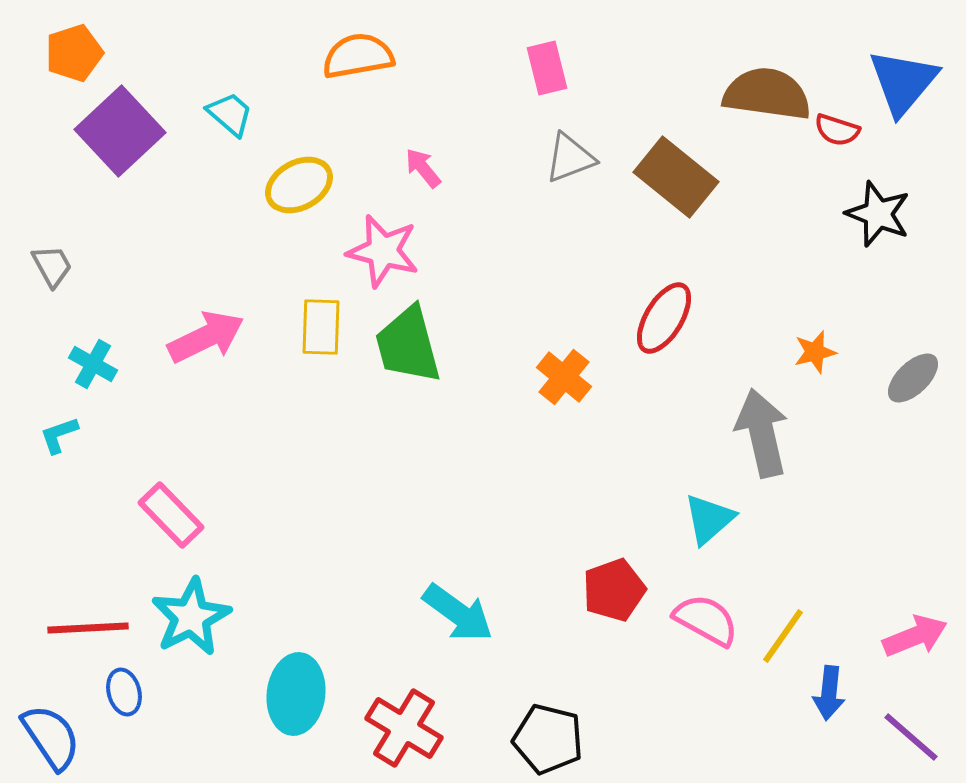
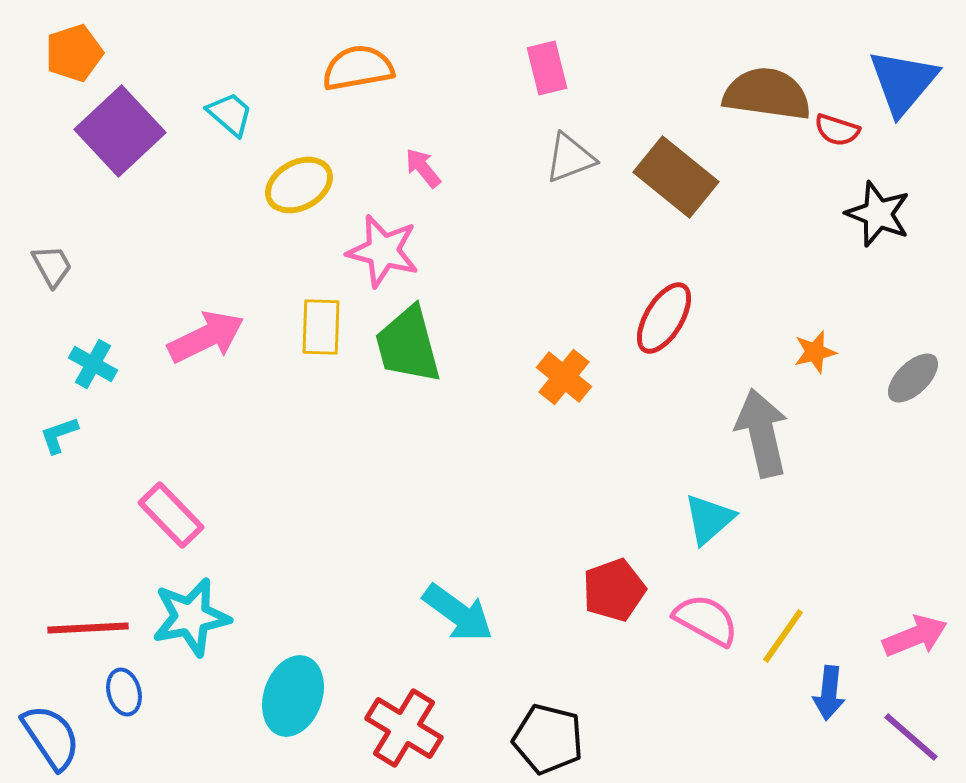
orange semicircle at (358, 56): moved 12 px down
cyan star at (191, 617): rotated 16 degrees clockwise
cyan ellipse at (296, 694): moved 3 px left, 2 px down; rotated 12 degrees clockwise
